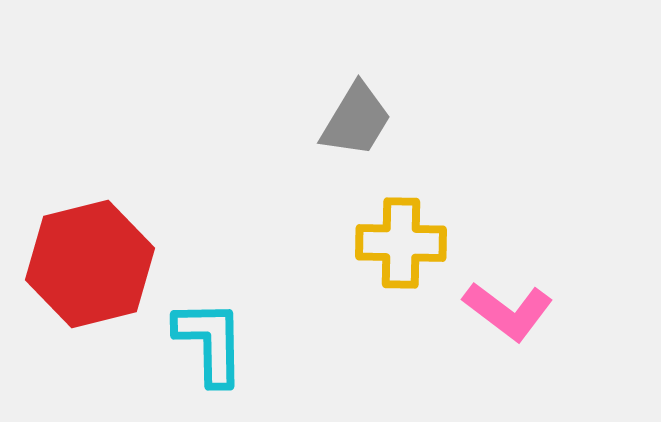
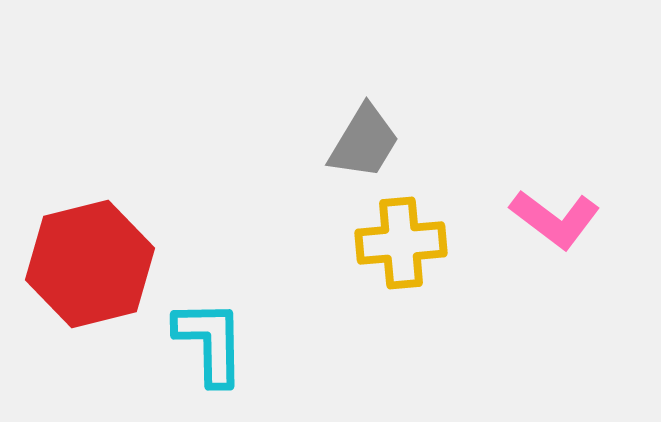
gray trapezoid: moved 8 px right, 22 px down
yellow cross: rotated 6 degrees counterclockwise
pink L-shape: moved 47 px right, 92 px up
